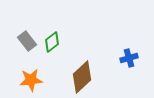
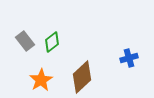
gray rectangle: moved 2 px left
orange star: moved 10 px right; rotated 25 degrees counterclockwise
